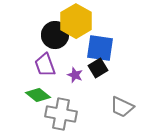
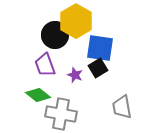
gray trapezoid: rotated 55 degrees clockwise
